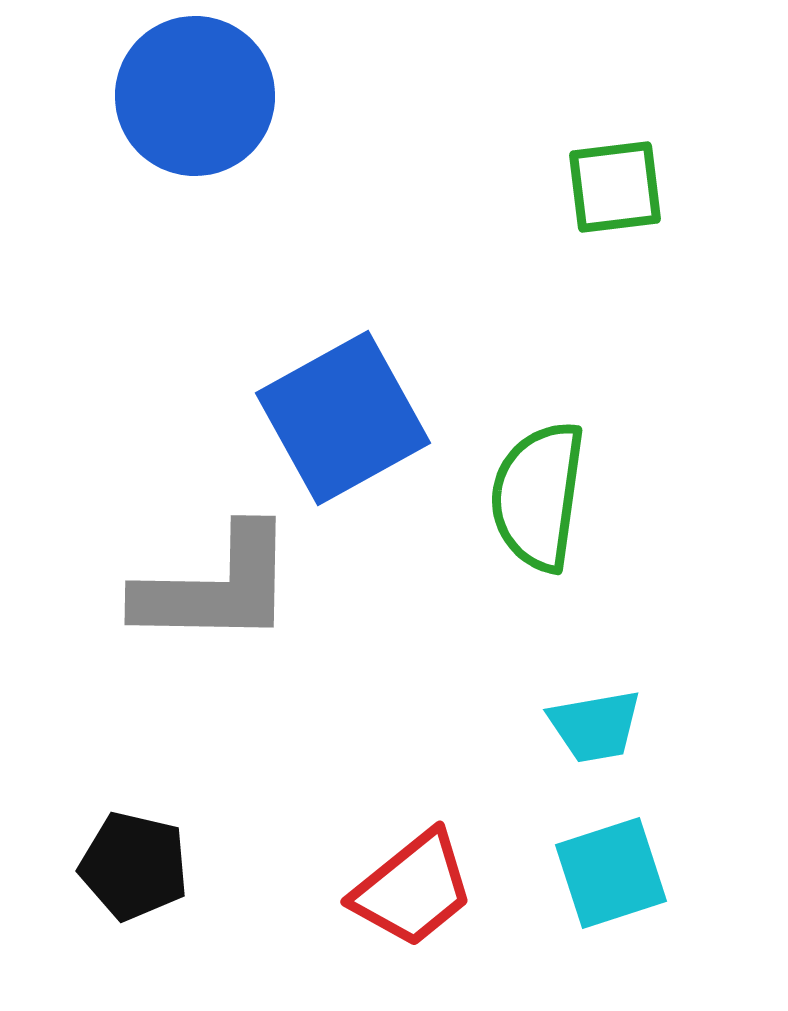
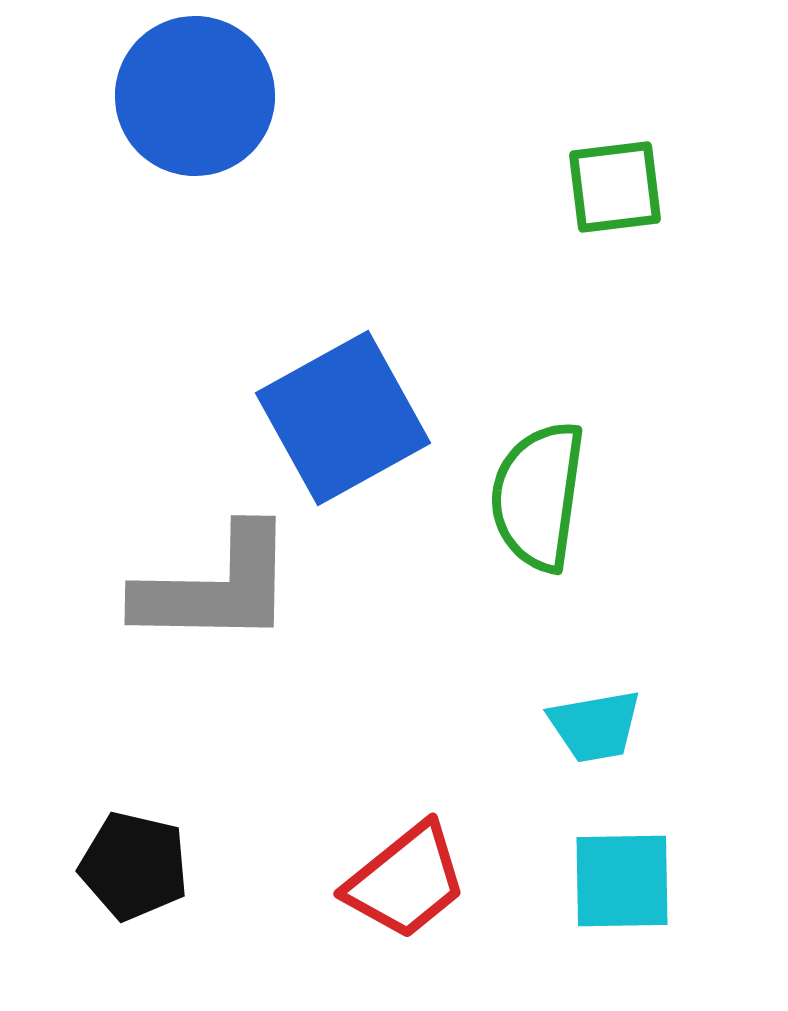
cyan square: moved 11 px right, 8 px down; rotated 17 degrees clockwise
red trapezoid: moved 7 px left, 8 px up
